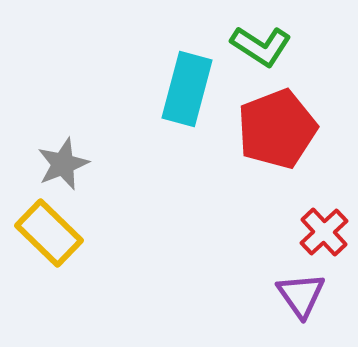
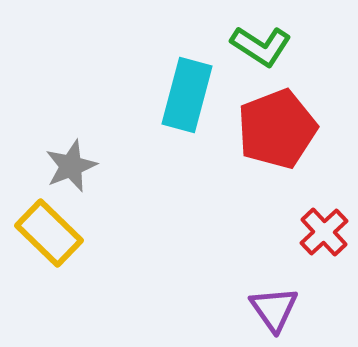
cyan rectangle: moved 6 px down
gray star: moved 8 px right, 2 px down
purple triangle: moved 27 px left, 14 px down
